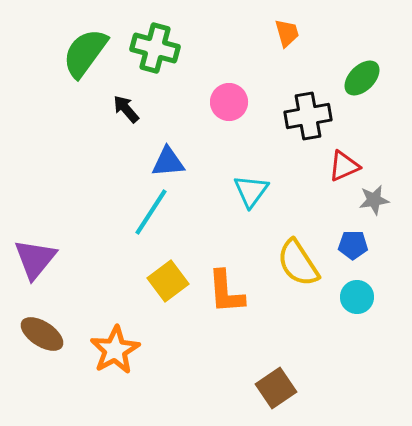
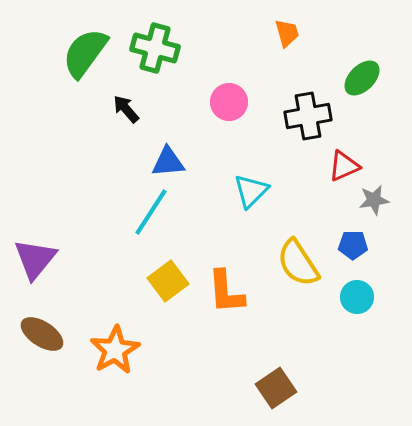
cyan triangle: rotated 9 degrees clockwise
